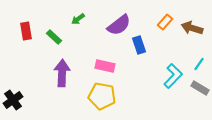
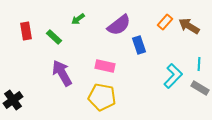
brown arrow: moved 3 px left, 2 px up; rotated 15 degrees clockwise
cyan line: rotated 32 degrees counterclockwise
purple arrow: rotated 32 degrees counterclockwise
yellow pentagon: moved 1 px down
